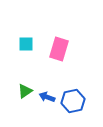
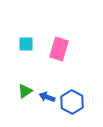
blue hexagon: moved 1 px left, 1 px down; rotated 20 degrees counterclockwise
